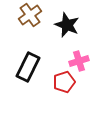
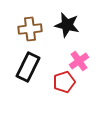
brown cross: moved 14 px down; rotated 30 degrees clockwise
black star: rotated 10 degrees counterclockwise
pink cross: rotated 18 degrees counterclockwise
